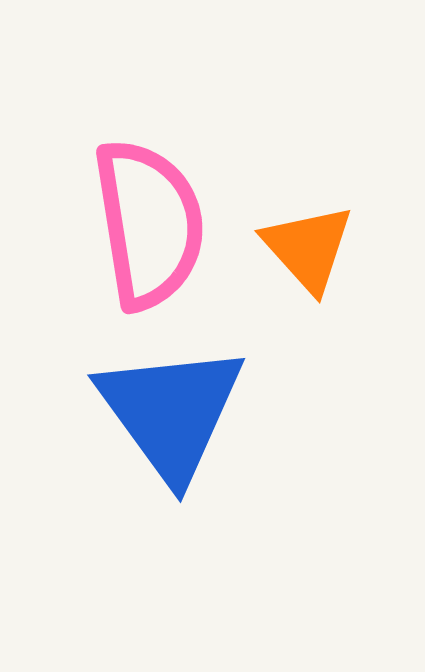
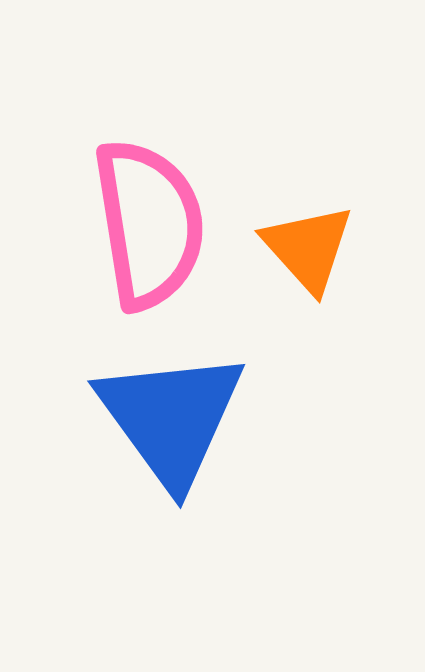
blue triangle: moved 6 px down
